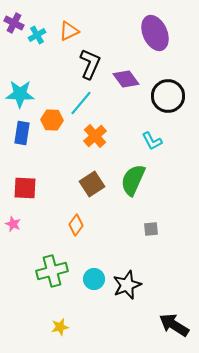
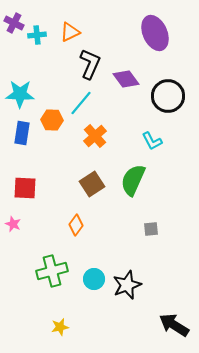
orange triangle: moved 1 px right, 1 px down
cyan cross: rotated 24 degrees clockwise
